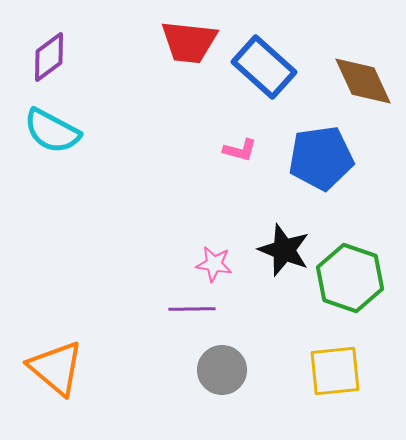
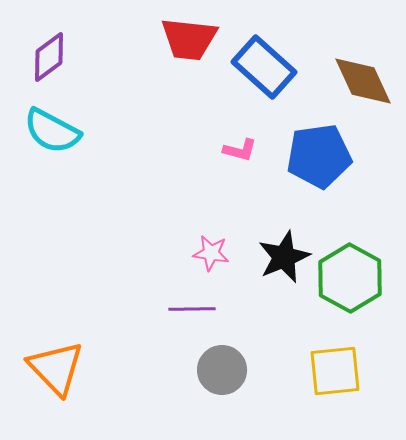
red trapezoid: moved 3 px up
blue pentagon: moved 2 px left, 2 px up
black star: moved 7 px down; rotated 28 degrees clockwise
pink star: moved 3 px left, 11 px up
green hexagon: rotated 10 degrees clockwise
orange triangle: rotated 6 degrees clockwise
